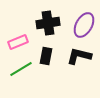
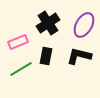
black cross: rotated 25 degrees counterclockwise
